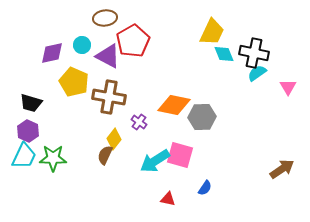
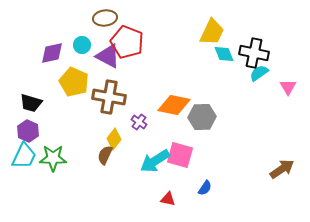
red pentagon: moved 6 px left, 1 px down; rotated 20 degrees counterclockwise
cyan semicircle: moved 2 px right
